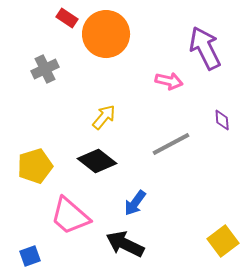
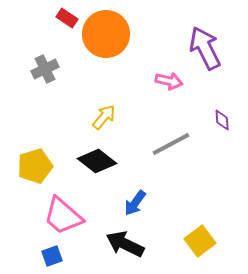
pink trapezoid: moved 7 px left
yellow square: moved 23 px left
blue square: moved 22 px right
